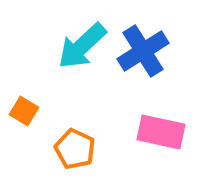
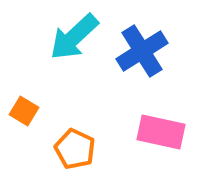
cyan arrow: moved 8 px left, 9 px up
blue cross: moved 1 px left
